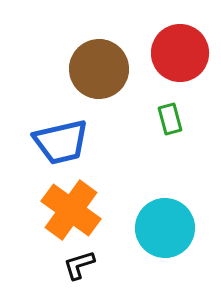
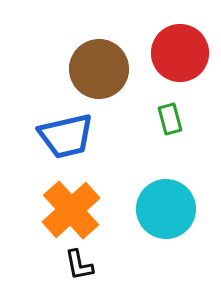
blue trapezoid: moved 5 px right, 6 px up
orange cross: rotated 12 degrees clockwise
cyan circle: moved 1 px right, 19 px up
black L-shape: rotated 84 degrees counterclockwise
